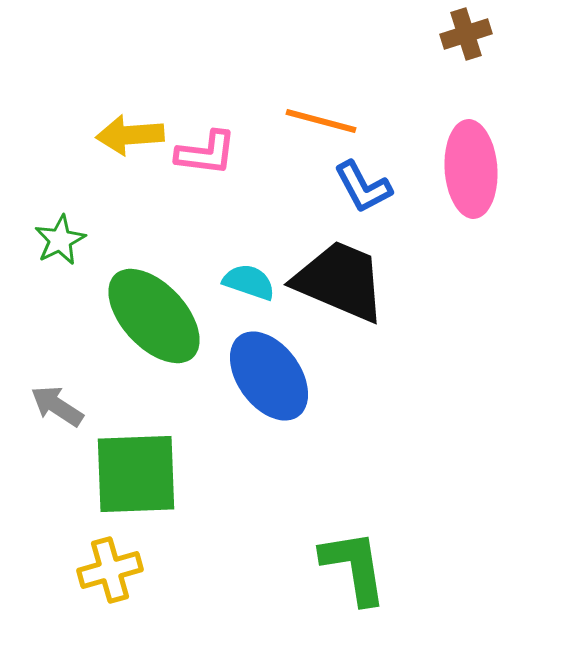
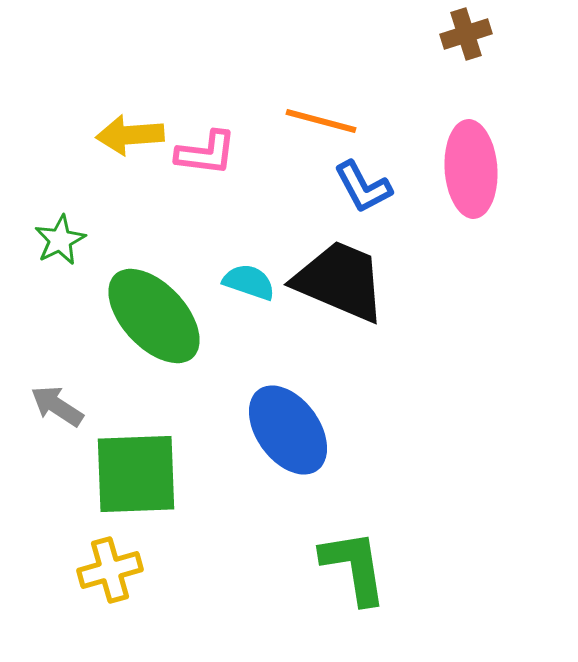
blue ellipse: moved 19 px right, 54 px down
